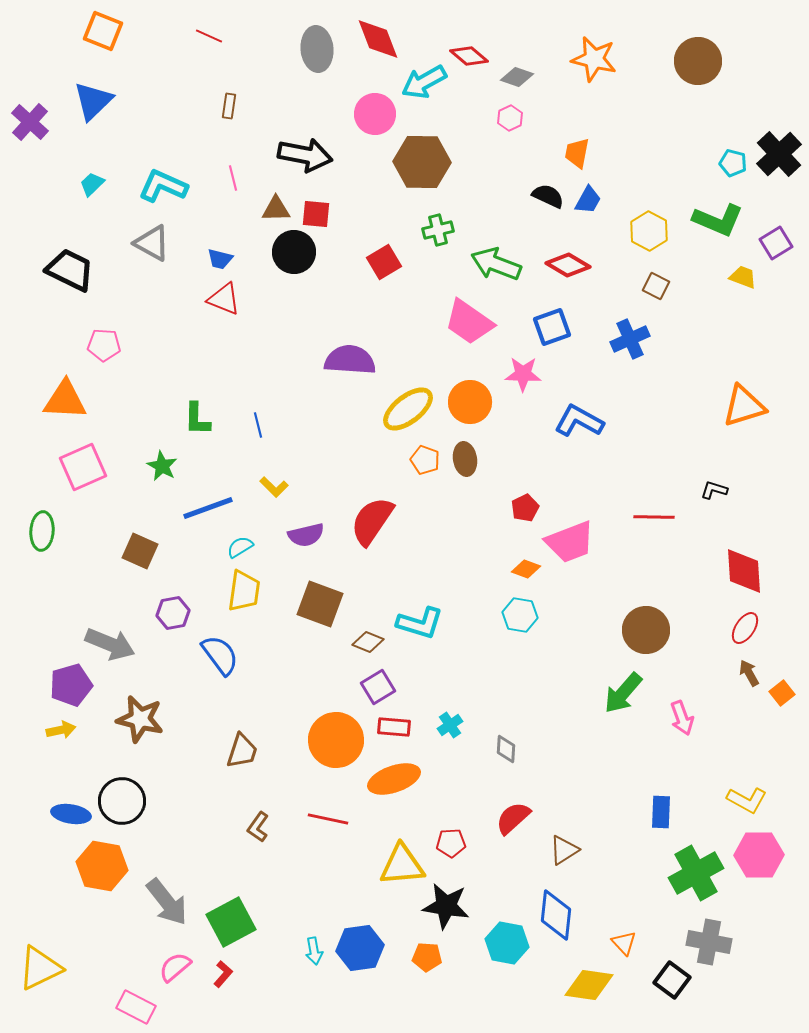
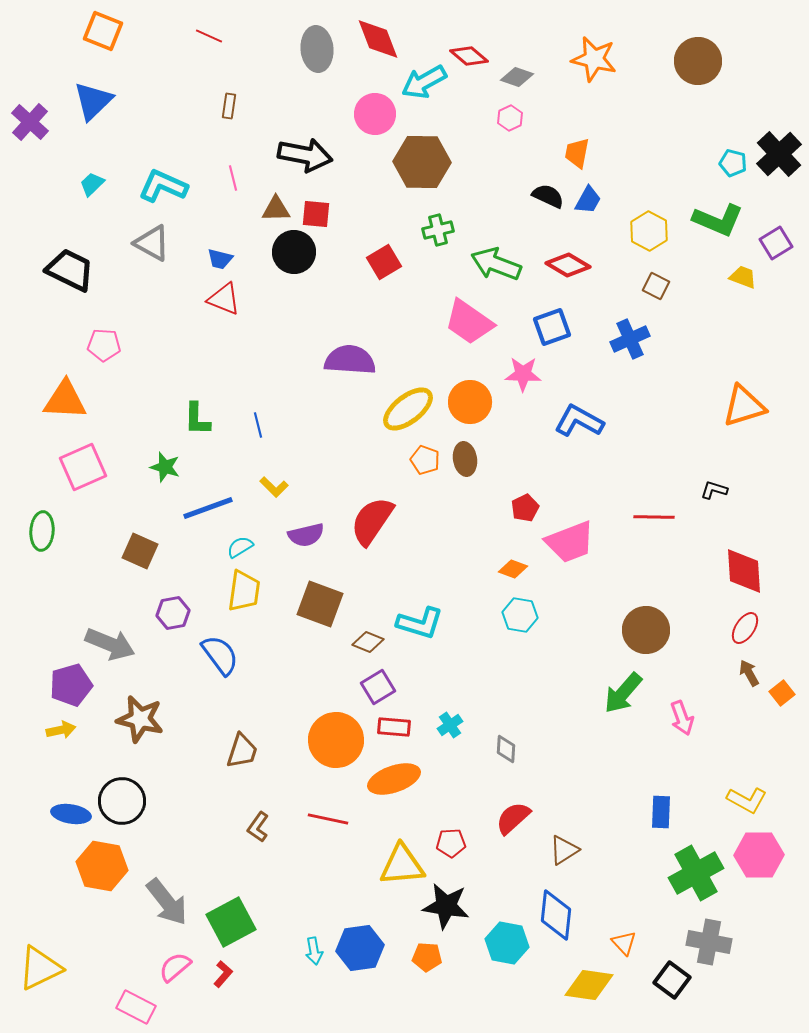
green star at (162, 466): moved 3 px right, 1 px down; rotated 12 degrees counterclockwise
orange diamond at (526, 569): moved 13 px left
